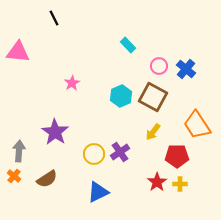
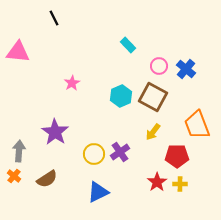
orange trapezoid: rotated 12 degrees clockwise
